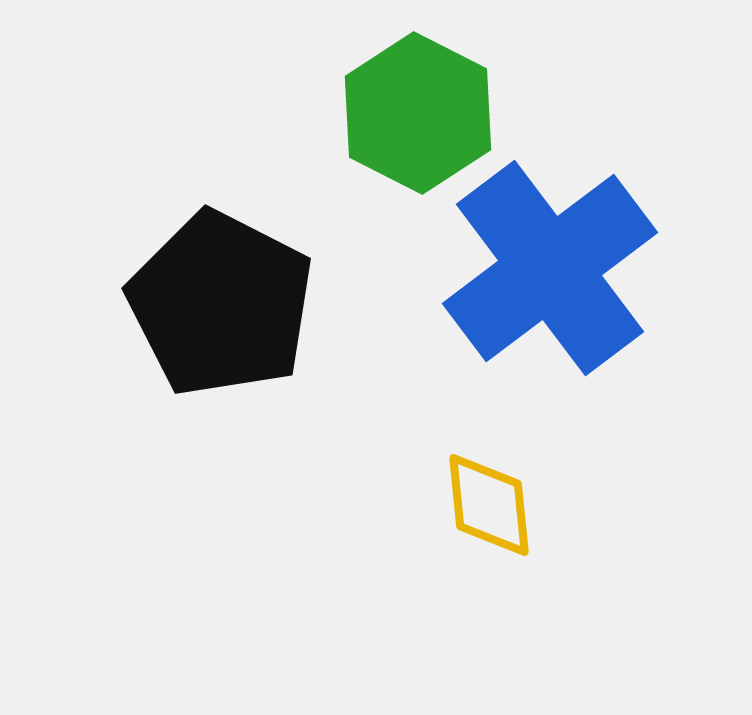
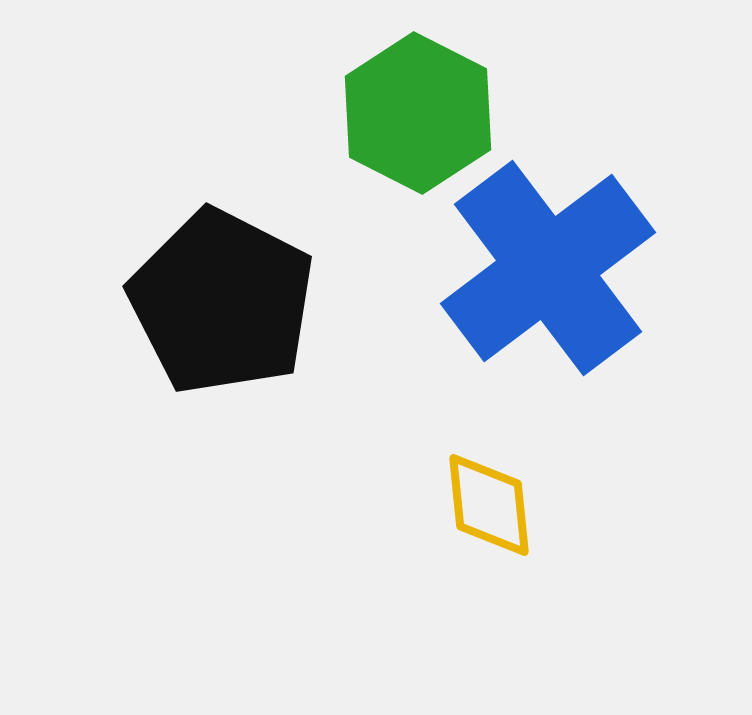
blue cross: moved 2 px left
black pentagon: moved 1 px right, 2 px up
